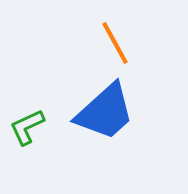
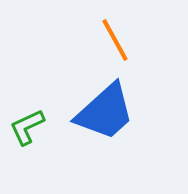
orange line: moved 3 px up
